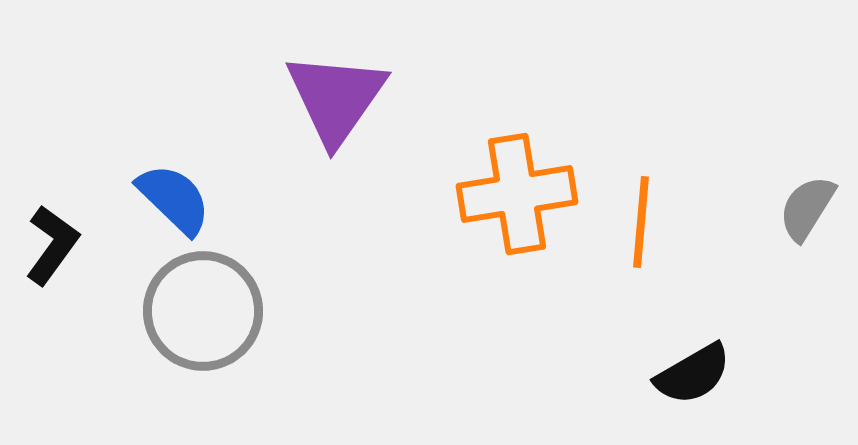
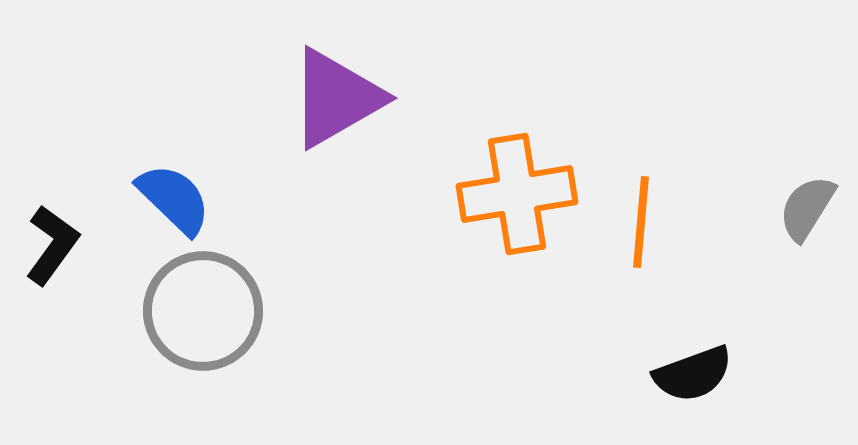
purple triangle: rotated 25 degrees clockwise
black semicircle: rotated 10 degrees clockwise
